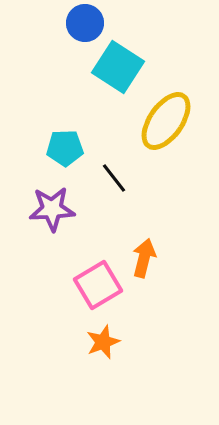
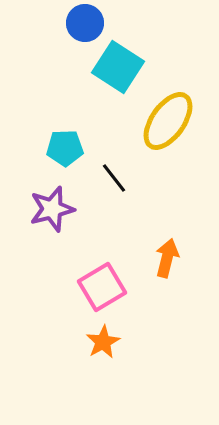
yellow ellipse: moved 2 px right
purple star: rotated 12 degrees counterclockwise
orange arrow: moved 23 px right
pink square: moved 4 px right, 2 px down
orange star: rotated 8 degrees counterclockwise
